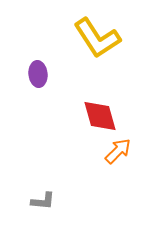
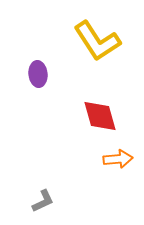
yellow L-shape: moved 3 px down
orange arrow: moved 8 px down; rotated 40 degrees clockwise
gray L-shape: rotated 30 degrees counterclockwise
